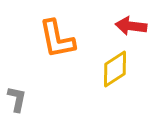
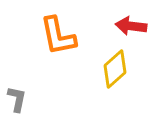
orange L-shape: moved 1 px right, 3 px up
yellow diamond: rotated 9 degrees counterclockwise
